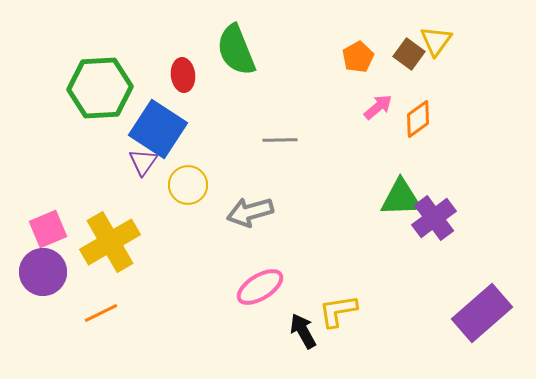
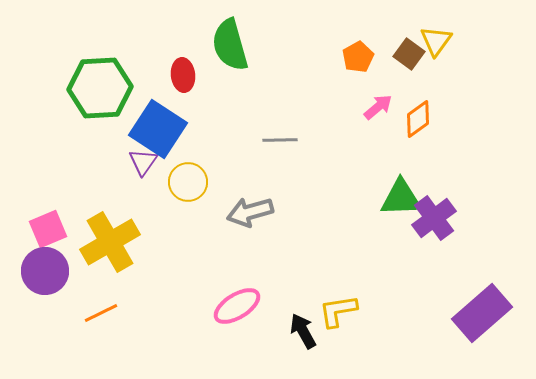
green semicircle: moved 6 px left, 5 px up; rotated 6 degrees clockwise
yellow circle: moved 3 px up
purple circle: moved 2 px right, 1 px up
pink ellipse: moved 23 px left, 19 px down
